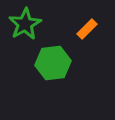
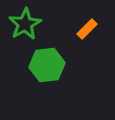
green hexagon: moved 6 px left, 2 px down
